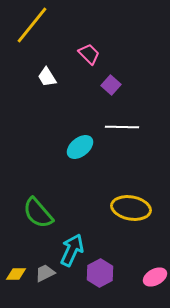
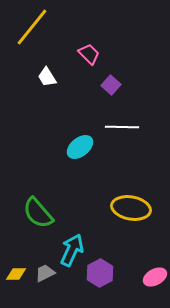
yellow line: moved 2 px down
